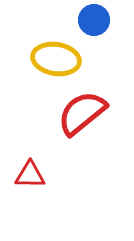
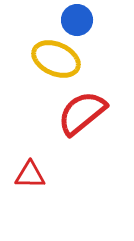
blue circle: moved 17 px left
yellow ellipse: rotated 15 degrees clockwise
